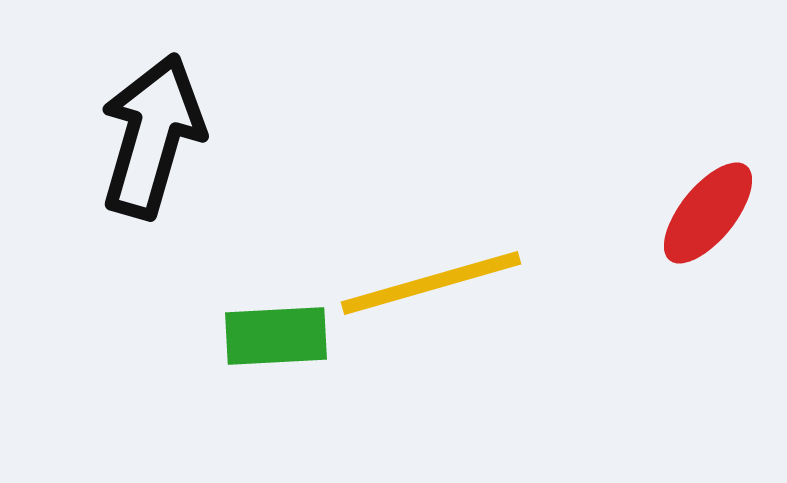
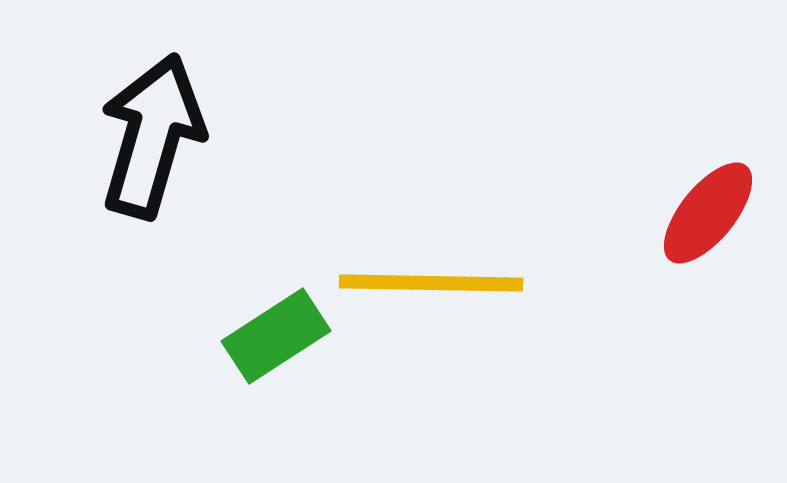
yellow line: rotated 17 degrees clockwise
green rectangle: rotated 30 degrees counterclockwise
